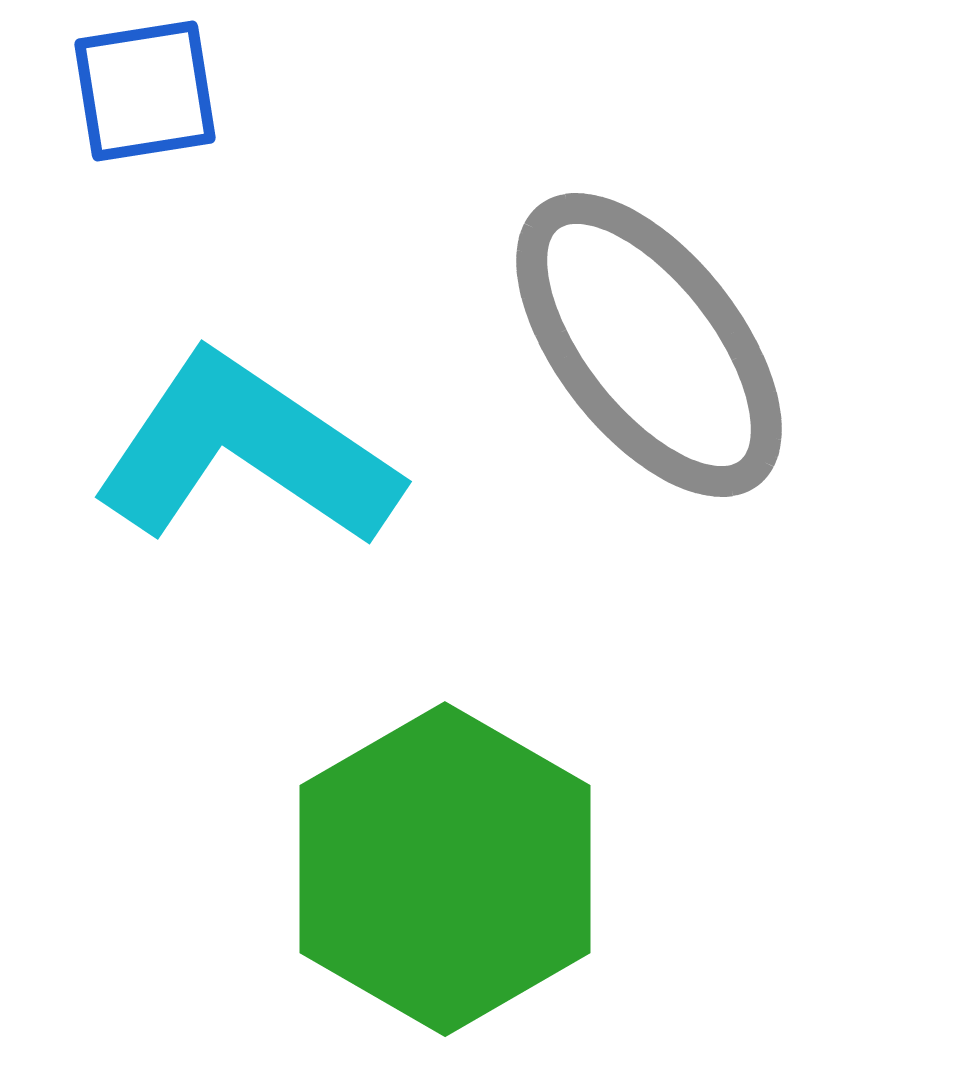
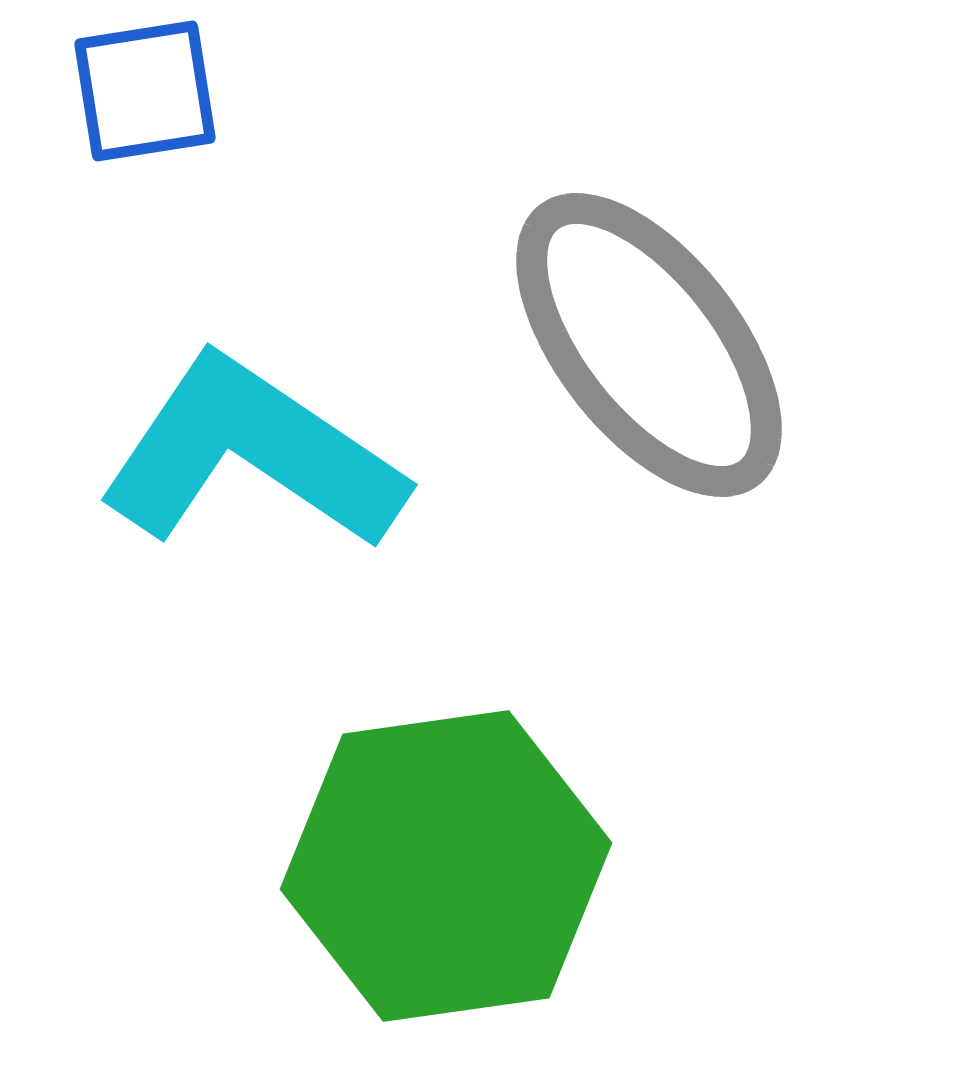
cyan L-shape: moved 6 px right, 3 px down
green hexagon: moved 1 px right, 3 px up; rotated 22 degrees clockwise
